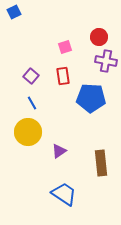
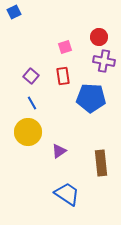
purple cross: moved 2 px left
blue trapezoid: moved 3 px right
